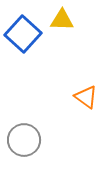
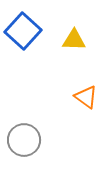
yellow triangle: moved 12 px right, 20 px down
blue square: moved 3 px up
